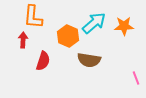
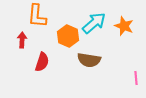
orange L-shape: moved 4 px right, 1 px up
orange star: rotated 24 degrees clockwise
red arrow: moved 1 px left
red semicircle: moved 1 px left, 1 px down
pink line: rotated 16 degrees clockwise
